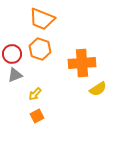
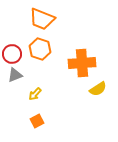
orange square: moved 5 px down
